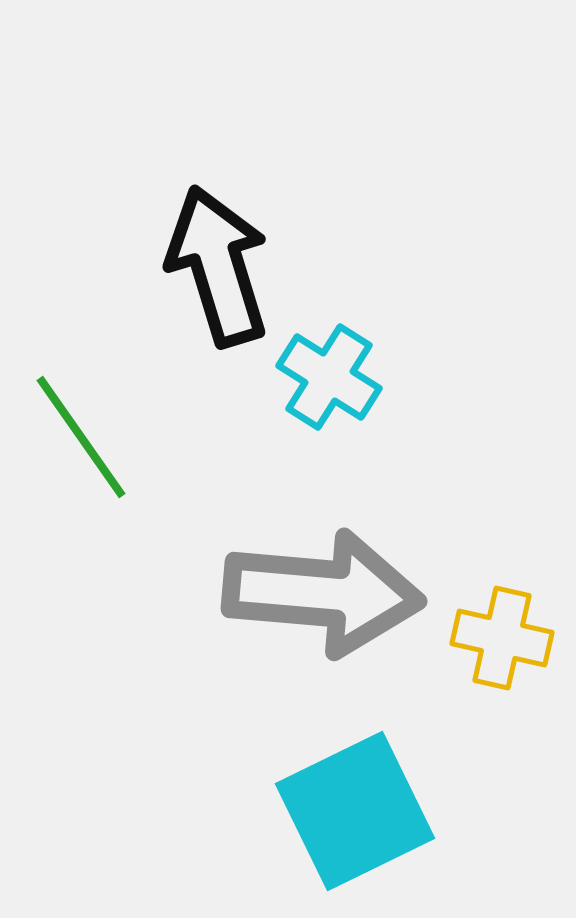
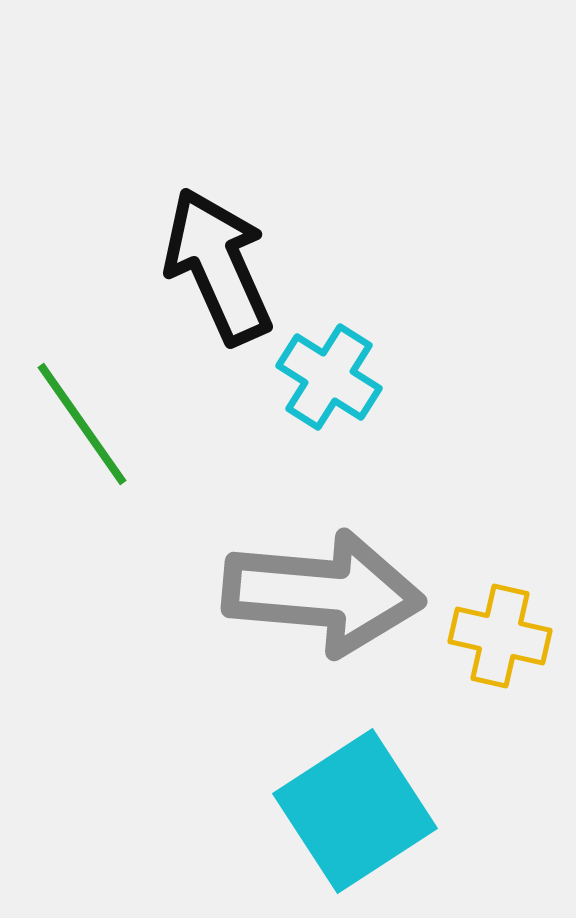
black arrow: rotated 7 degrees counterclockwise
green line: moved 1 px right, 13 px up
yellow cross: moved 2 px left, 2 px up
cyan square: rotated 7 degrees counterclockwise
